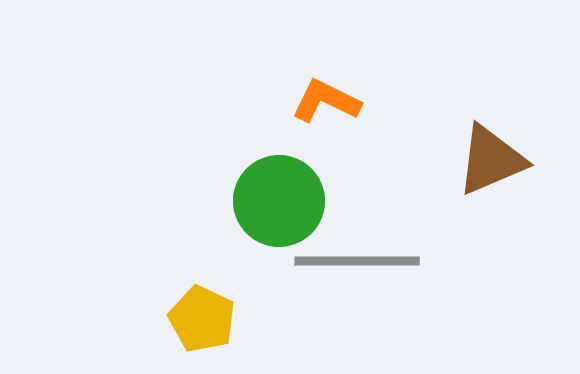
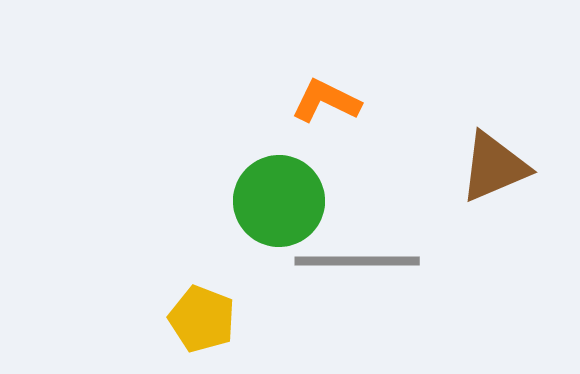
brown triangle: moved 3 px right, 7 px down
yellow pentagon: rotated 4 degrees counterclockwise
